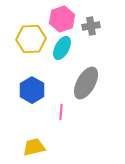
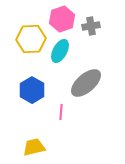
cyan ellipse: moved 2 px left, 3 px down
gray ellipse: rotated 20 degrees clockwise
